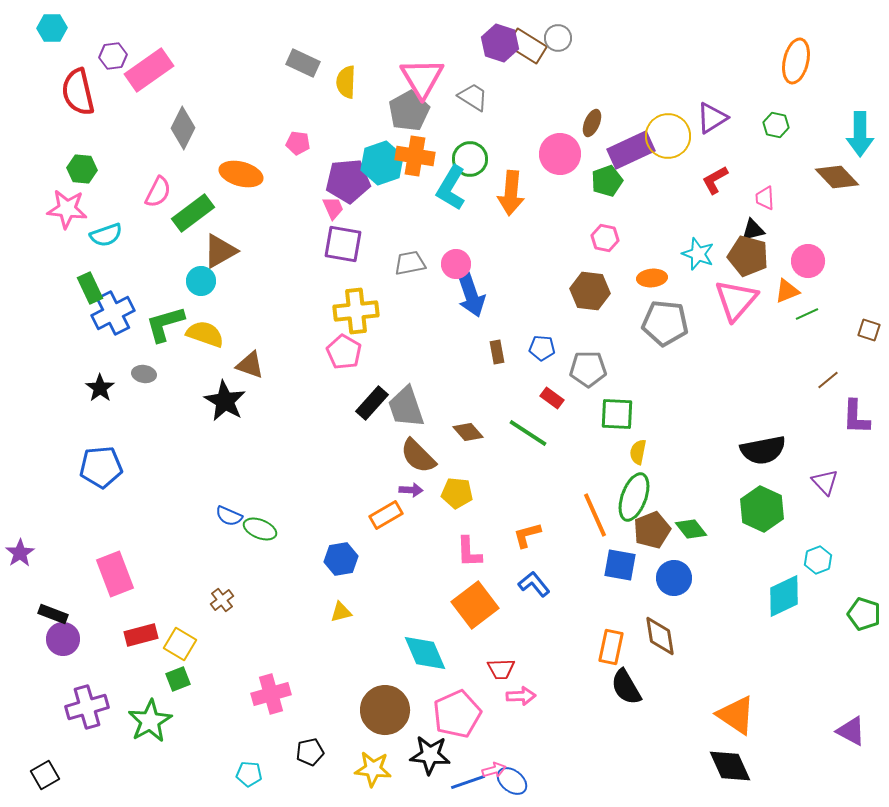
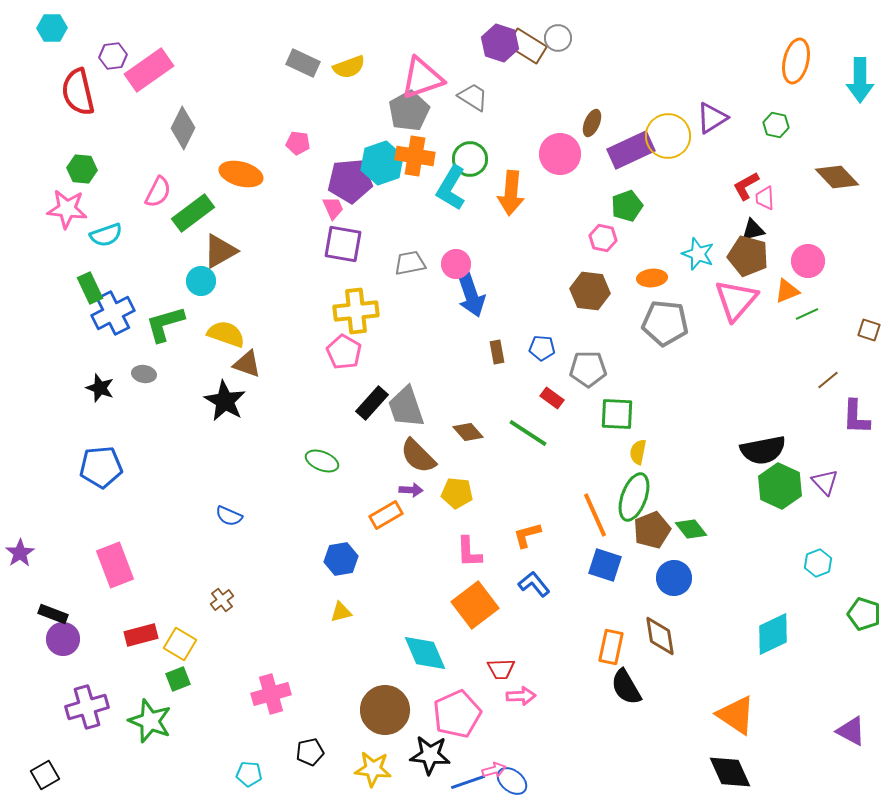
pink triangle at (422, 78): rotated 42 degrees clockwise
yellow semicircle at (346, 82): moved 3 px right, 15 px up; rotated 112 degrees counterclockwise
cyan arrow at (860, 134): moved 54 px up
red L-shape at (715, 180): moved 31 px right, 6 px down
purple pentagon at (348, 181): moved 2 px right
green pentagon at (607, 181): moved 20 px right, 25 px down
pink hexagon at (605, 238): moved 2 px left
yellow semicircle at (205, 334): moved 21 px right
brown triangle at (250, 365): moved 3 px left, 1 px up
black star at (100, 388): rotated 16 degrees counterclockwise
green hexagon at (762, 509): moved 18 px right, 23 px up
green ellipse at (260, 529): moved 62 px right, 68 px up
cyan hexagon at (818, 560): moved 3 px down
blue square at (620, 565): moved 15 px left; rotated 8 degrees clockwise
pink rectangle at (115, 574): moved 9 px up
cyan diamond at (784, 596): moved 11 px left, 38 px down
green star at (150, 721): rotated 21 degrees counterclockwise
black diamond at (730, 766): moved 6 px down
